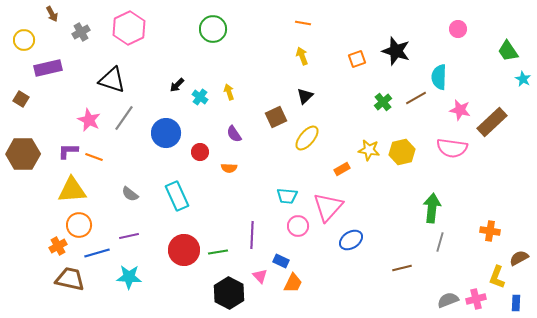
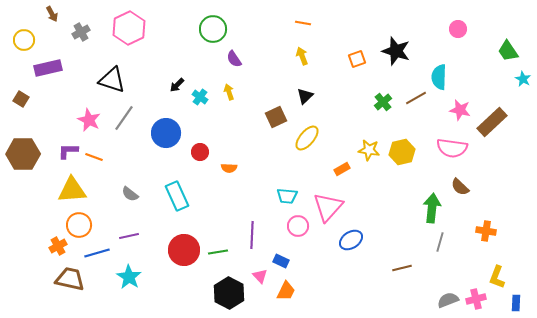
purple semicircle at (234, 134): moved 75 px up
orange cross at (490, 231): moved 4 px left
brown semicircle at (519, 258): moved 59 px left, 71 px up; rotated 108 degrees counterclockwise
cyan star at (129, 277): rotated 30 degrees clockwise
orange trapezoid at (293, 283): moved 7 px left, 8 px down
